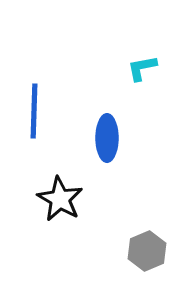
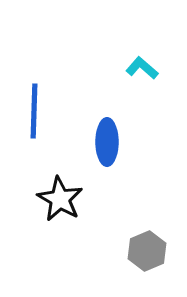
cyan L-shape: rotated 52 degrees clockwise
blue ellipse: moved 4 px down
